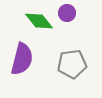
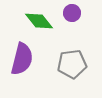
purple circle: moved 5 px right
